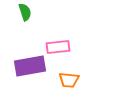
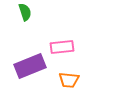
pink rectangle: moved 4 px right
purple rectangle: rotated 12 degrees counterclockwise
